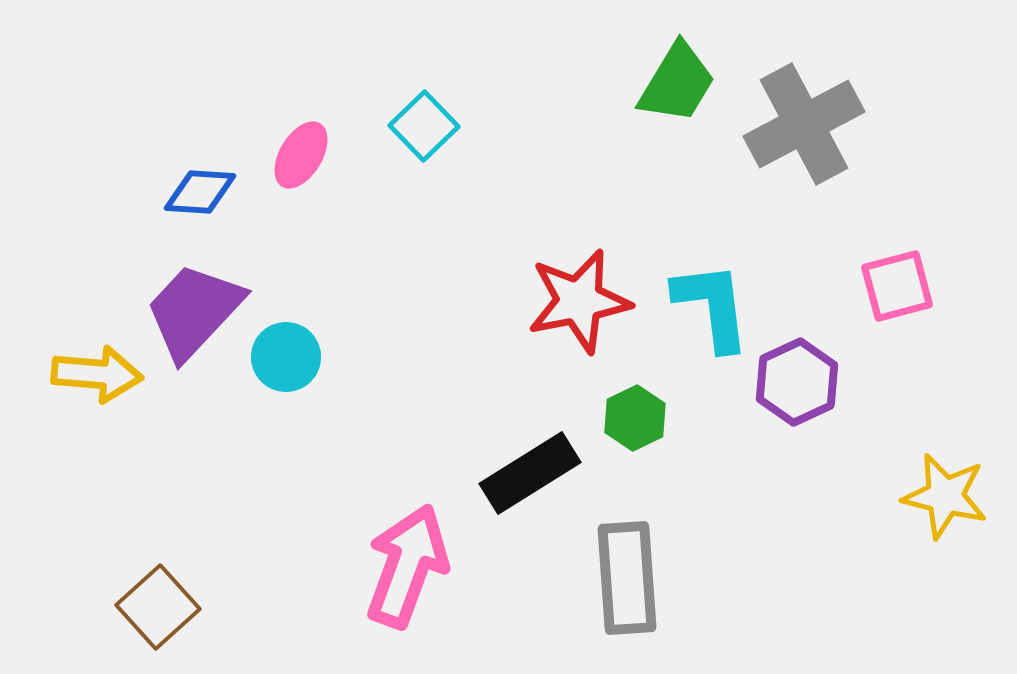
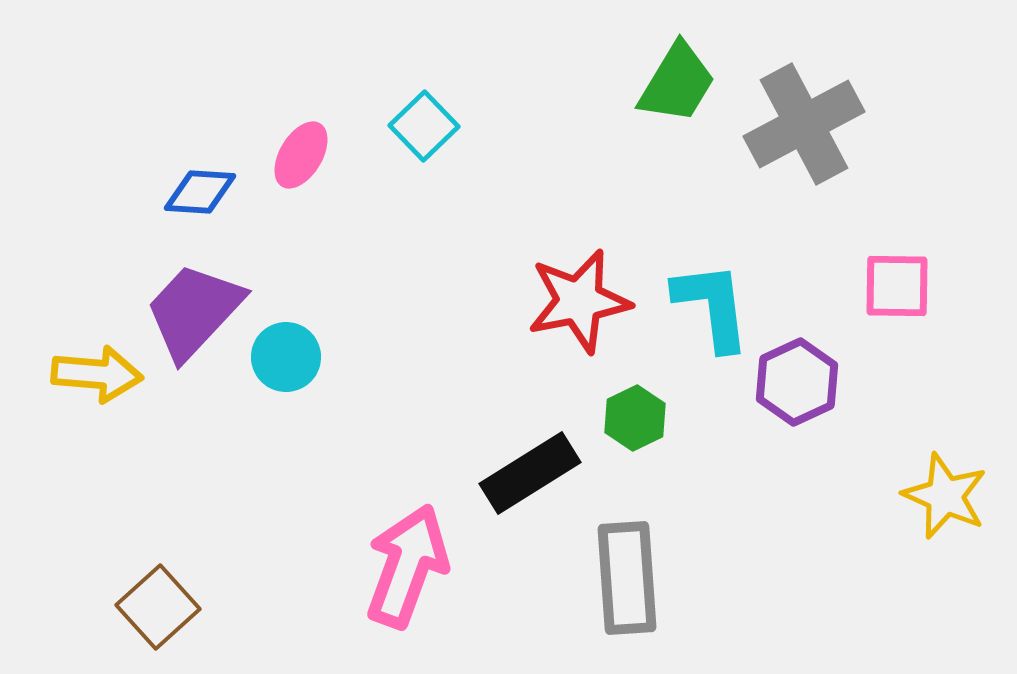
pink square: rotated 16 degrees clockwise
yellow star: rotated 10 degrees clockwise
